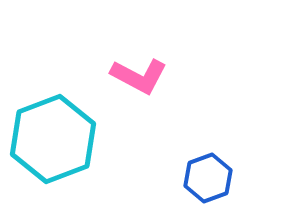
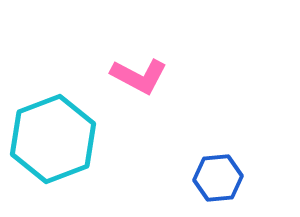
blue hexagon: moved 10 px right; rotated 15 degrees clockwise
